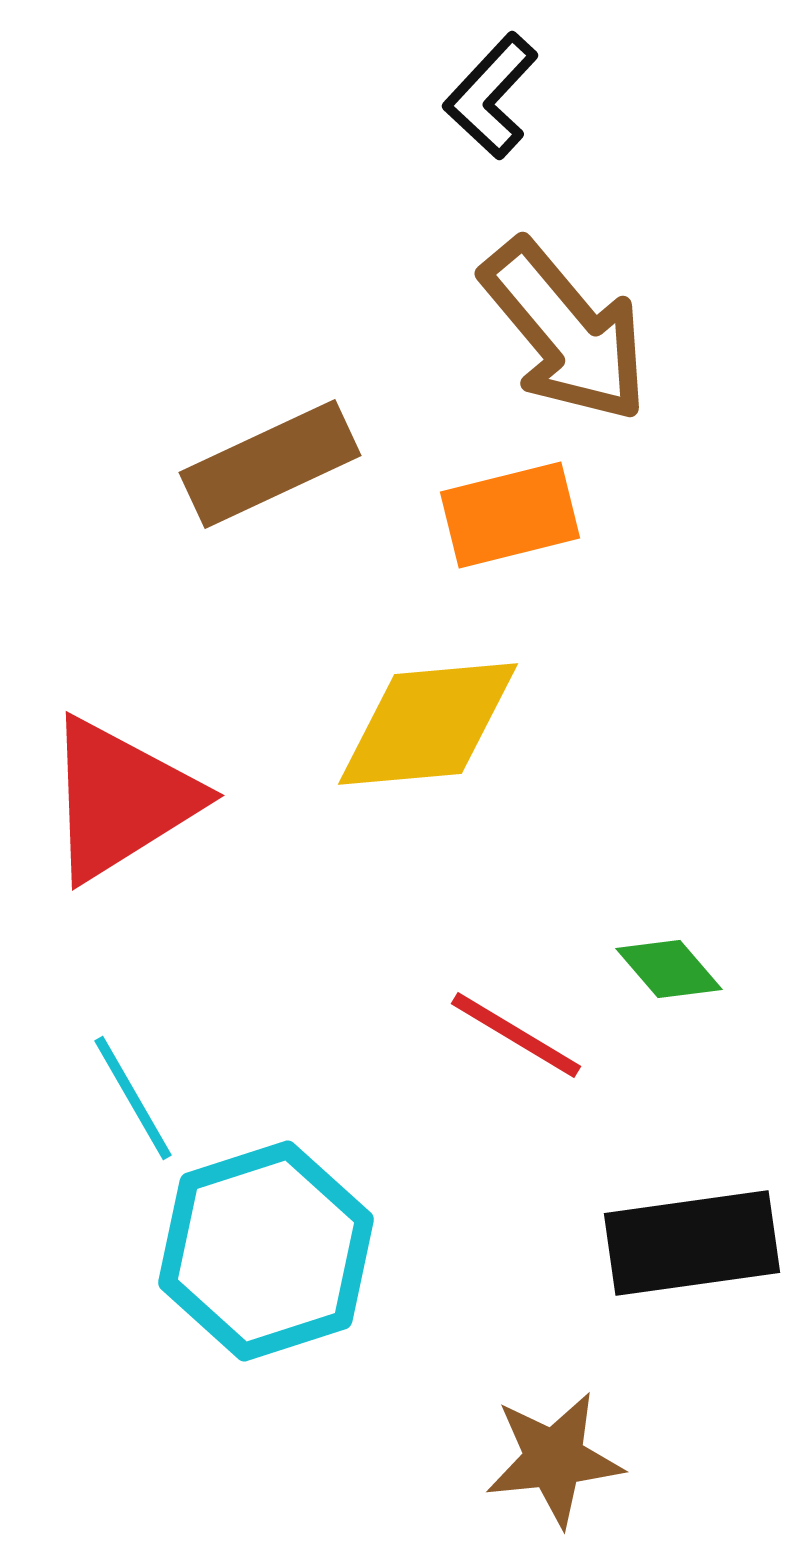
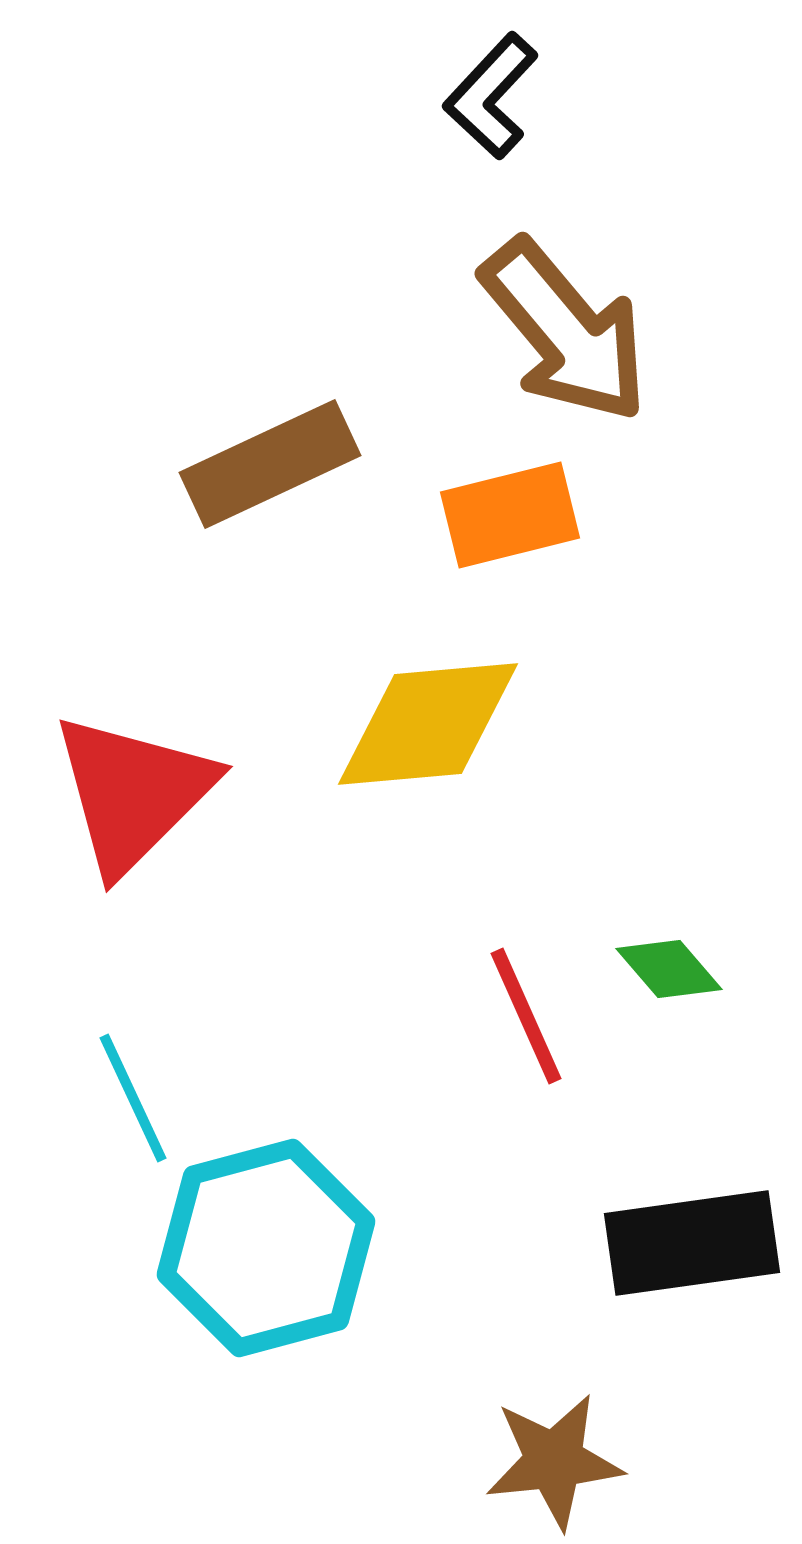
red triangle: moved 12 px right, 6 px up; rotated 13 degrees counterclockwise
red line: moved 10 px right, 19 px up; rotated 35 degrees clockwise
cyan line: rotated 5 degrees clockwise
cyan hexagon: moved 3 px up; rotated 3 degrees clockwise
brown star: moved 2 px down
